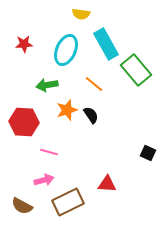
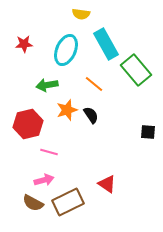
red hexagon: moved 4 px right, 2 px down; rotated 16 degrees counterclockwise
black square: moved 21 px up; rotated 21 degrees counterclockwise
red triangle: rotated 30 degrees clockwise
brown semicircle: moved 11 px right, 3 px up
